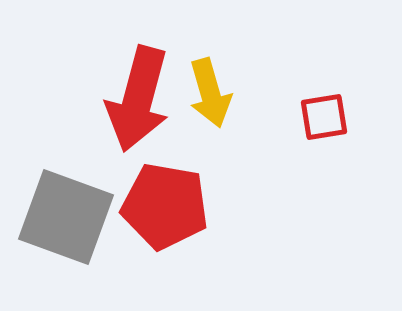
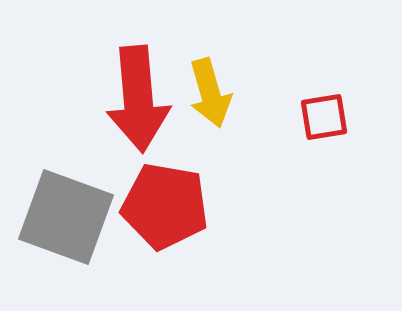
red arrow: rotated 20 degrees counterclockwise
